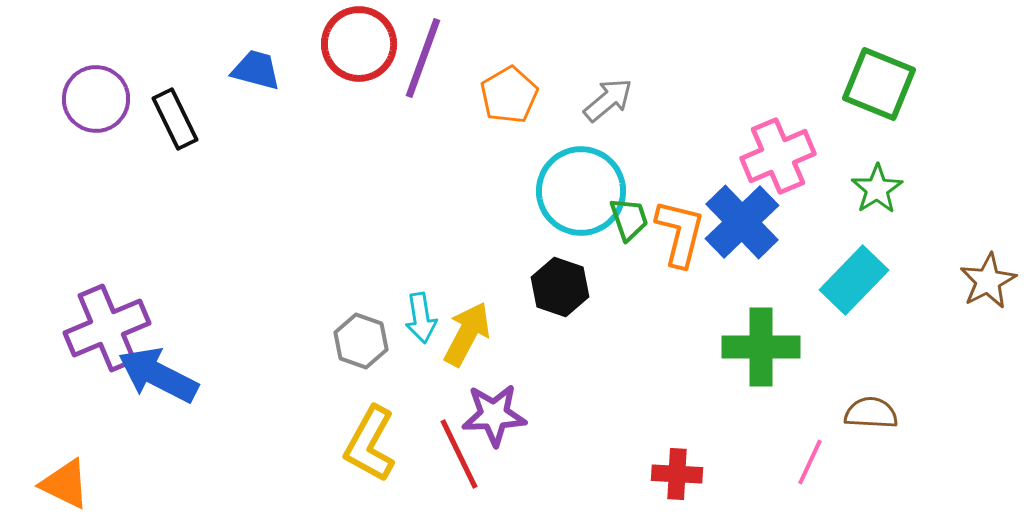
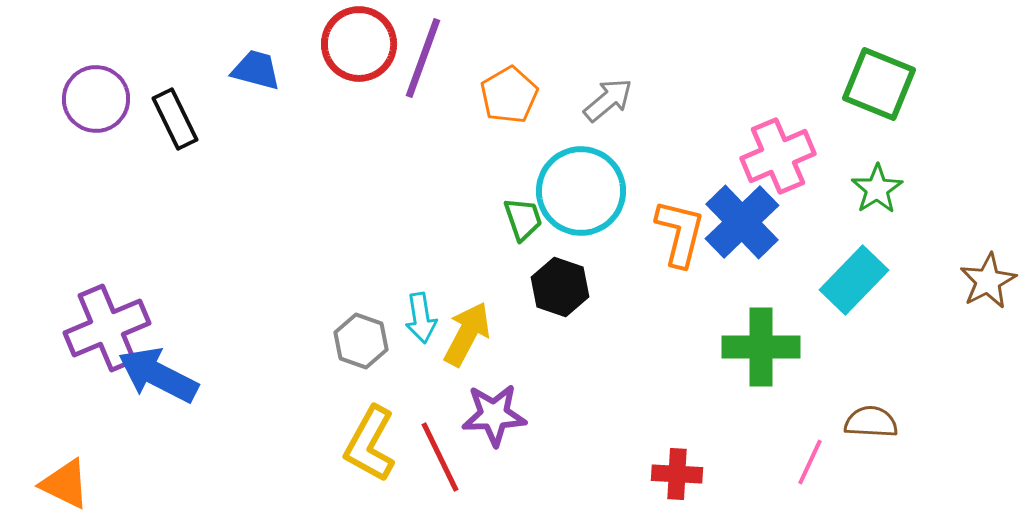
green trapezoid: moved 106 px left
brown semicircle: moved 9 px down
red line: moved 19 px left, 3 px down
